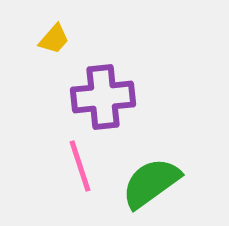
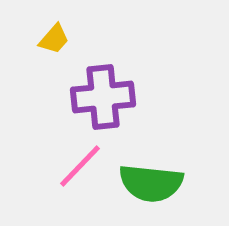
pink line: rotated 62 degrees clockwise
green semicircle: rotated 138 degrees counterclockwise
